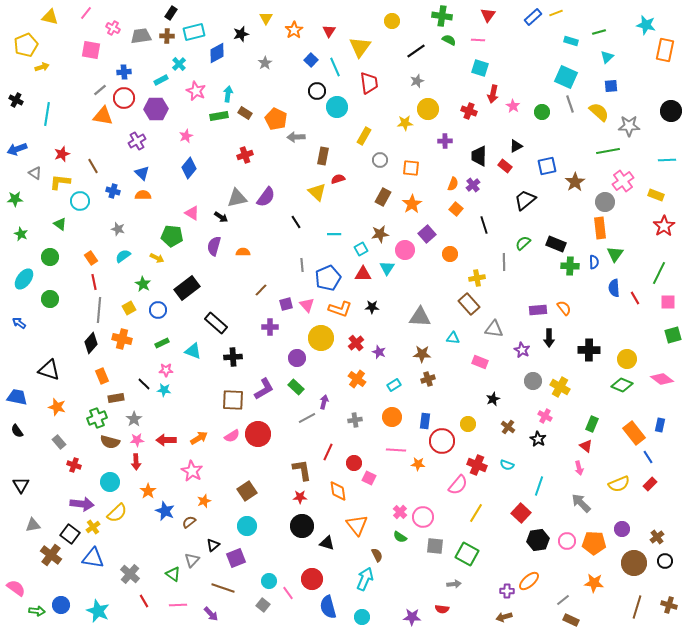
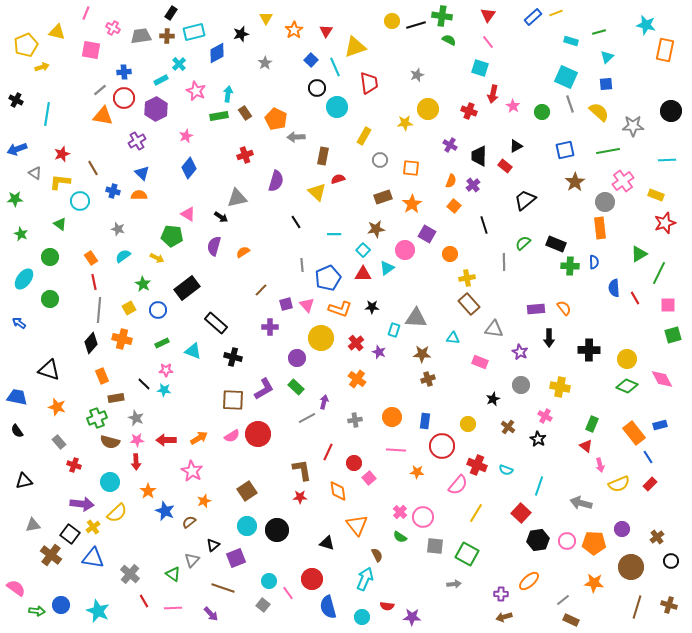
pink line at (86, 13): rotated 16 degrees counterclockwise
yellow triangle at (50, 17): moved 7 px right, 15 px down
red triangle at (329, 31): moved 3 px left
pink line at (478, 40): moved 10 px right, 2 px down; rotated 48 degrees clockwise
yellow triangle at (360, 47): moved 5 px left; rotated 35 degrees clockwise
black line at (416, 51): moved 26 px up; rotated 18 degrees clockwise
gray star at (417, 81): moved 6 px up
blue square at (611, 86): moved 5 px left, 2 px up
black circle at (317, 91): moved 3 px up
purple hexagon at (156, 109): rotated 25 degrees counterclockwise
brown rectangle at (245, 113): rotated 24 degrees clockwise
gray star at (629, 126): moved 4 px right
purple cross at (445, 141): moved 5 px right, 4 px down; rotated 32 degrees clockwise
brown line at (93, 166): moved 2 px down
blue square at (547, 166): moved 18 px right, 16 px up
orange semicircle at (453, 184): moved 2 px left, 3 px up
orange semicircle at (143, 195): moved 4 px left
purple semicircle at (266, 197): moved 10 px right, 16 px up; rotated 20 degrees counterclockwise
brown rectangle at (383, 197): rotated 42 degrees clockwise
orange square at (456, 209): moved 2 px left, 3 px up
pink triangle at (192, 213): moved 4 px left, 1 px down
red star at (664, 226): moved 1 px right, 3 px up; rotated 15 degrees clockwise
brown star at (380, 234): moved 4 px left, 5 px up
purple square at (427, 234): rotated 18 degrees counterclockwise
cyan square at (361, 249): moved 2 px right, 1 px down; rotated 16 degrees counterclockwise
orange semicircle at (243, 252): rotated 32 degrees counterclockwise
green triangle at (615, 254): moved 24 px right; rotated 24 degrees clockwise
cyan triangle at (387, 268): rotated 21 degrees clockwise
yellow cross at (477, 278): moved 10 px left
pink square at (668, 302): moved 3 px down
purple rectangle at (538, 310): moved 2 px left, 1 px up
gray triangle at (420, 317): moved 4 px left, 1 px down
purple star at (522, 350): moved 2 px left, 2 px down
black cross at (233, 357): rotated 18 degrees clockwise
pink diamond at (662, 379): rotated 25 degrees clockwise
gray circle at (533, 381): moved 12 px left, 4 px down
cyan rectangle at (394, 385): moved 55 px up; rotated 40 degrees counterclockwise
green diamond at (622, 385): moved 5 px right, 1 px down
yellow cross at (560, 387): rotated 18 degrees counterclockwise
gray star at (134, 419): moved 2 px right, 1 px up; rotated 14 degrees counterclockwise
blue rectangle at (660, 425): rotated 64 degrees clockwise
red circle at (442, 441): moved 5 px down
orange star at (418, 464): moved 1 px left, 8 px down
cyan semicircle at (507, 465): moved 1 px left, 5 px down
pink arrow at (579, 468): moved 21 px right, 3 px up
pink square at (369, 478): rotated 24 degrees clockwise
black triangle at (21, 485): moved 3 px right, 4 px up; rotated 48 degrees clockwise
gray arrow at (581, 503): rotated 30 degrees counterclockwise
black circle at (302, 526): moved 25 px left, 4 px down
black circle at (665, 561): moved 6 px right
brown circle at (634, 563): moved 3 px left, 4 px down
purple cross at (507, 591): moved 6 px left, 3 px down
pink line at (178, 605): moved 5 px left, 3 px down
red semicircle at (442, 609): moved 55 px left, 3 px up
